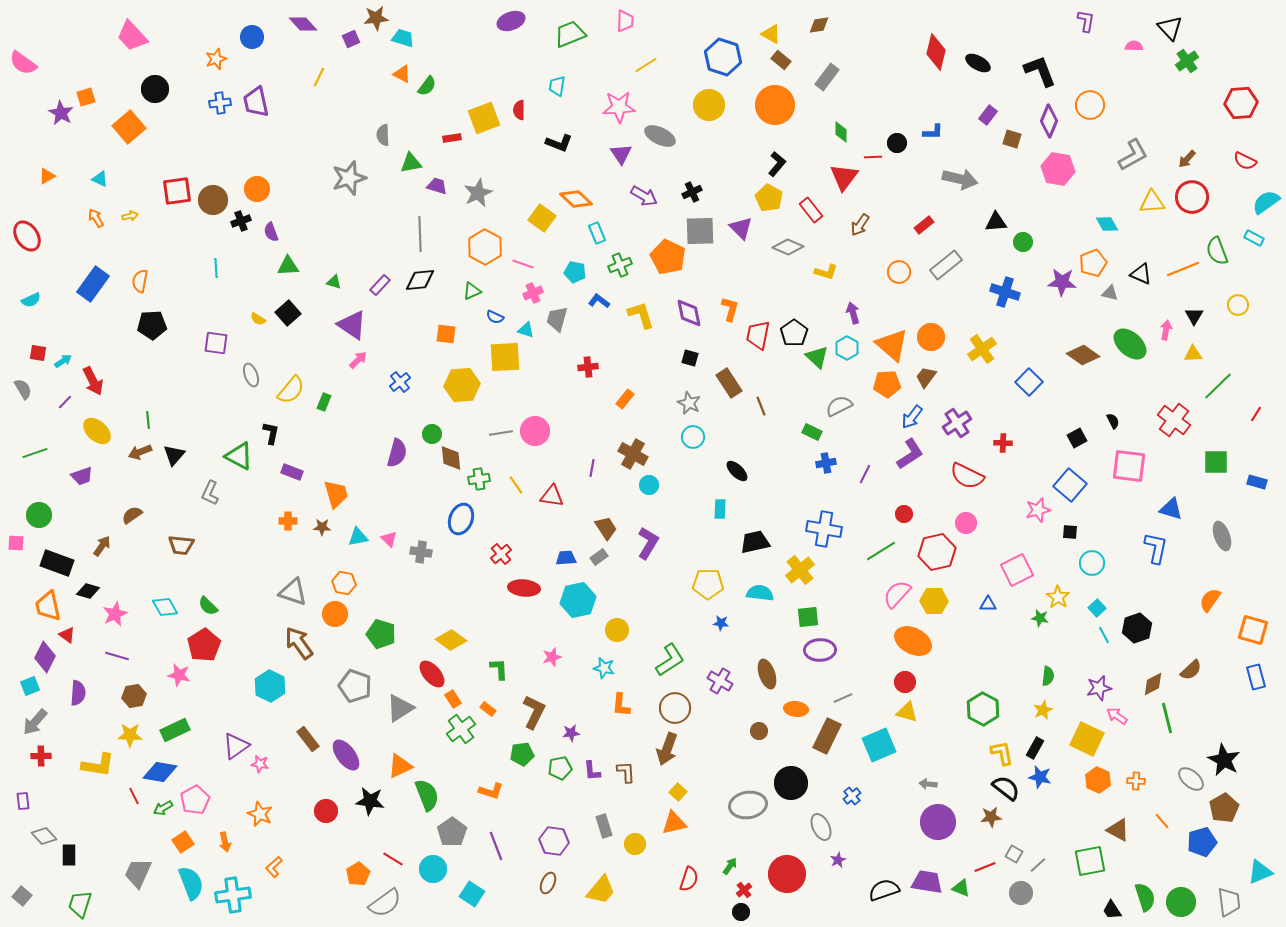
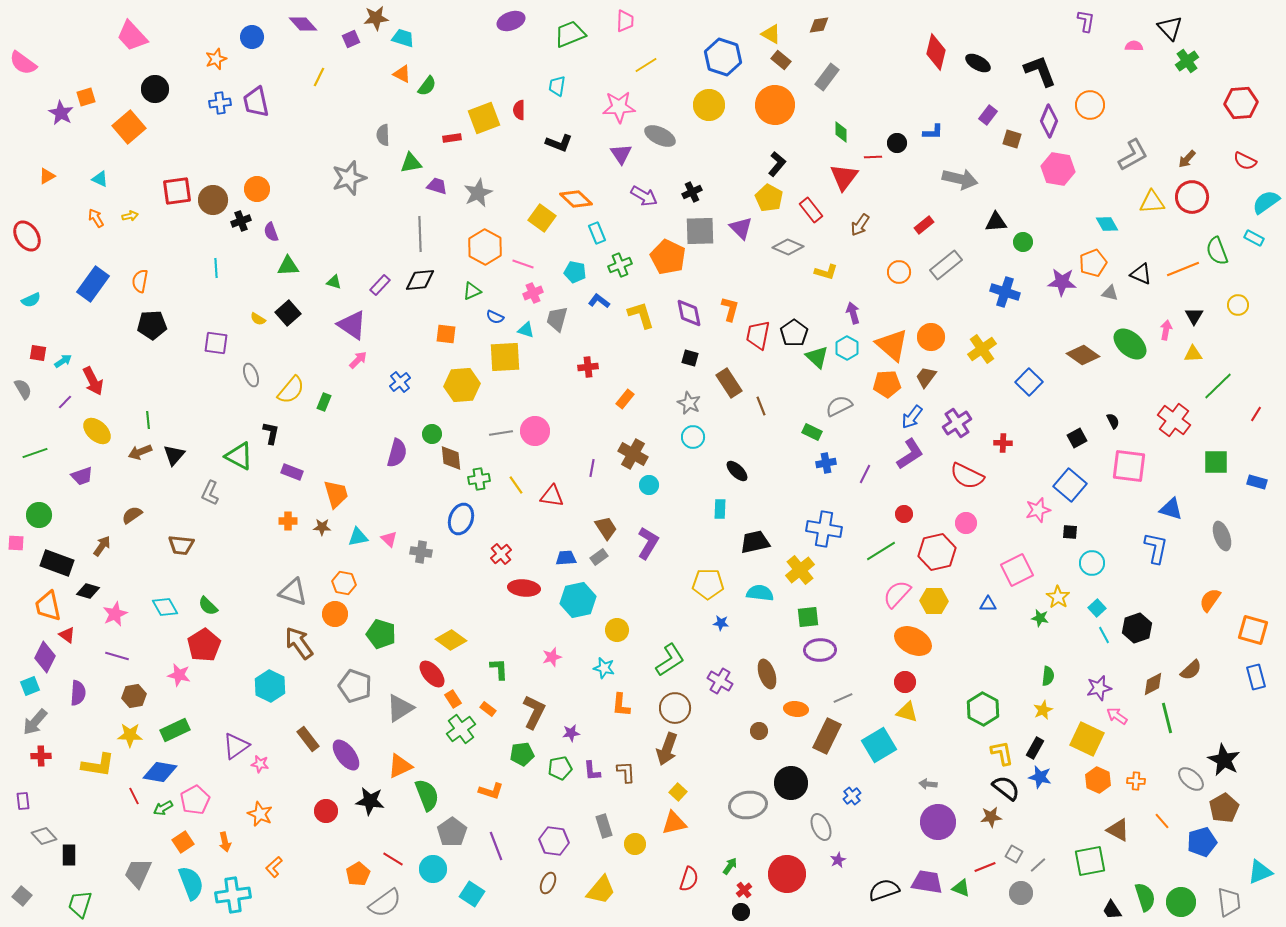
cyan square at (879, 745): rotated 8 degrees counterclockwise
